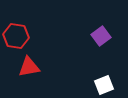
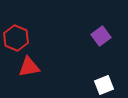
red hexagon: moved 2 px down; rotated 15 degrees clockwise
